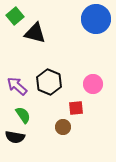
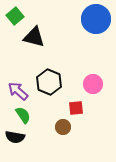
black triangle: moved 1 px left, 4 px down
purple arrow: moved 1 px right, 5 px down
